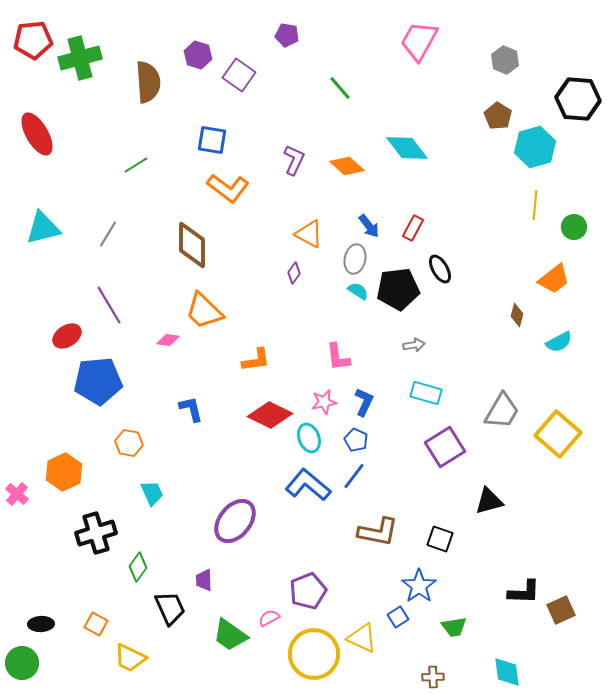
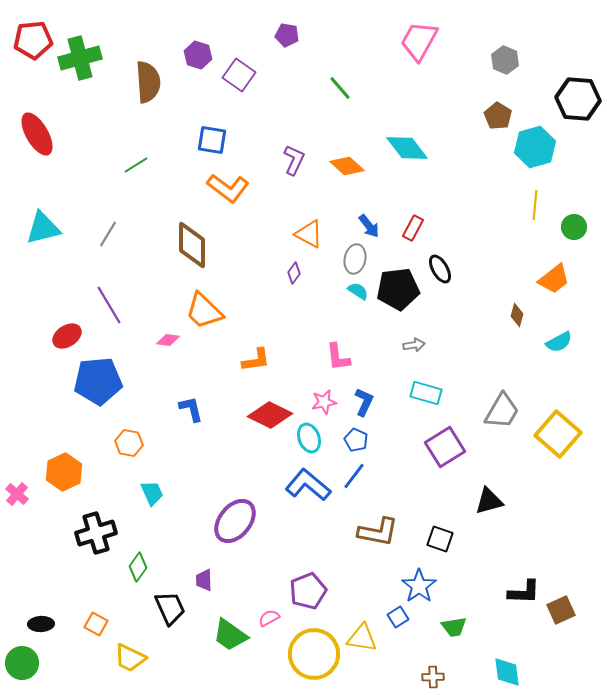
yellow triangle at (362, 638): rotated 16 degrees counterclockwise
